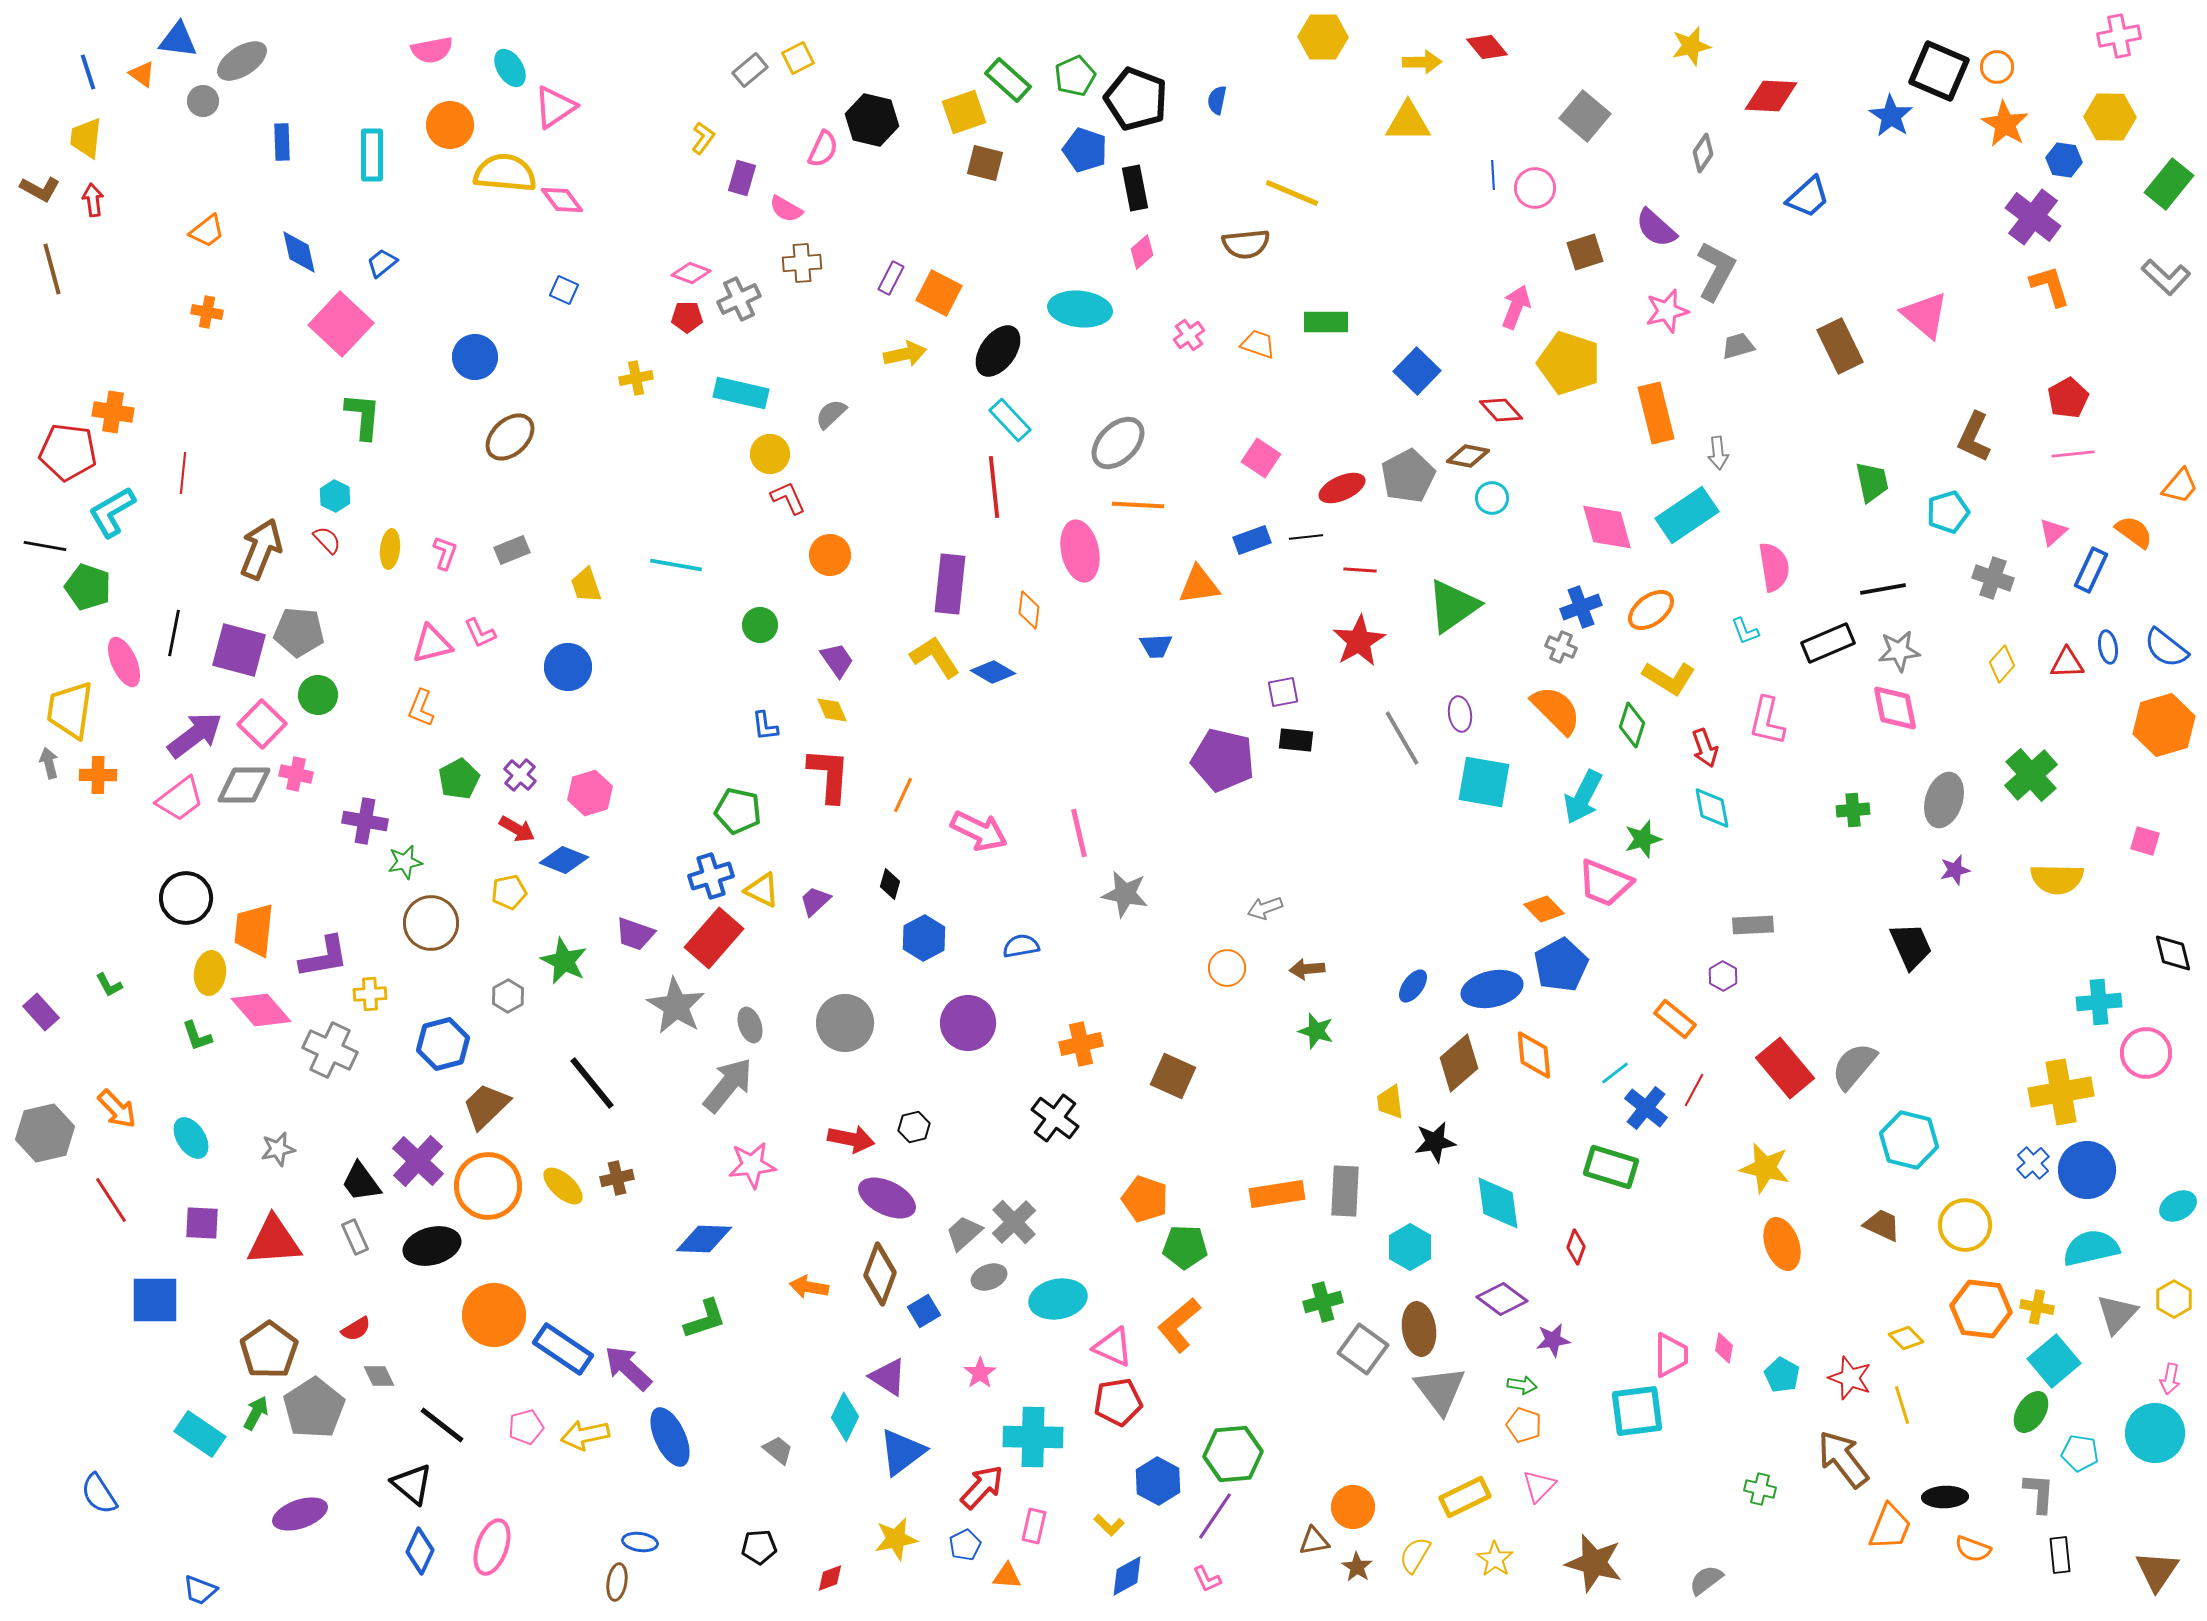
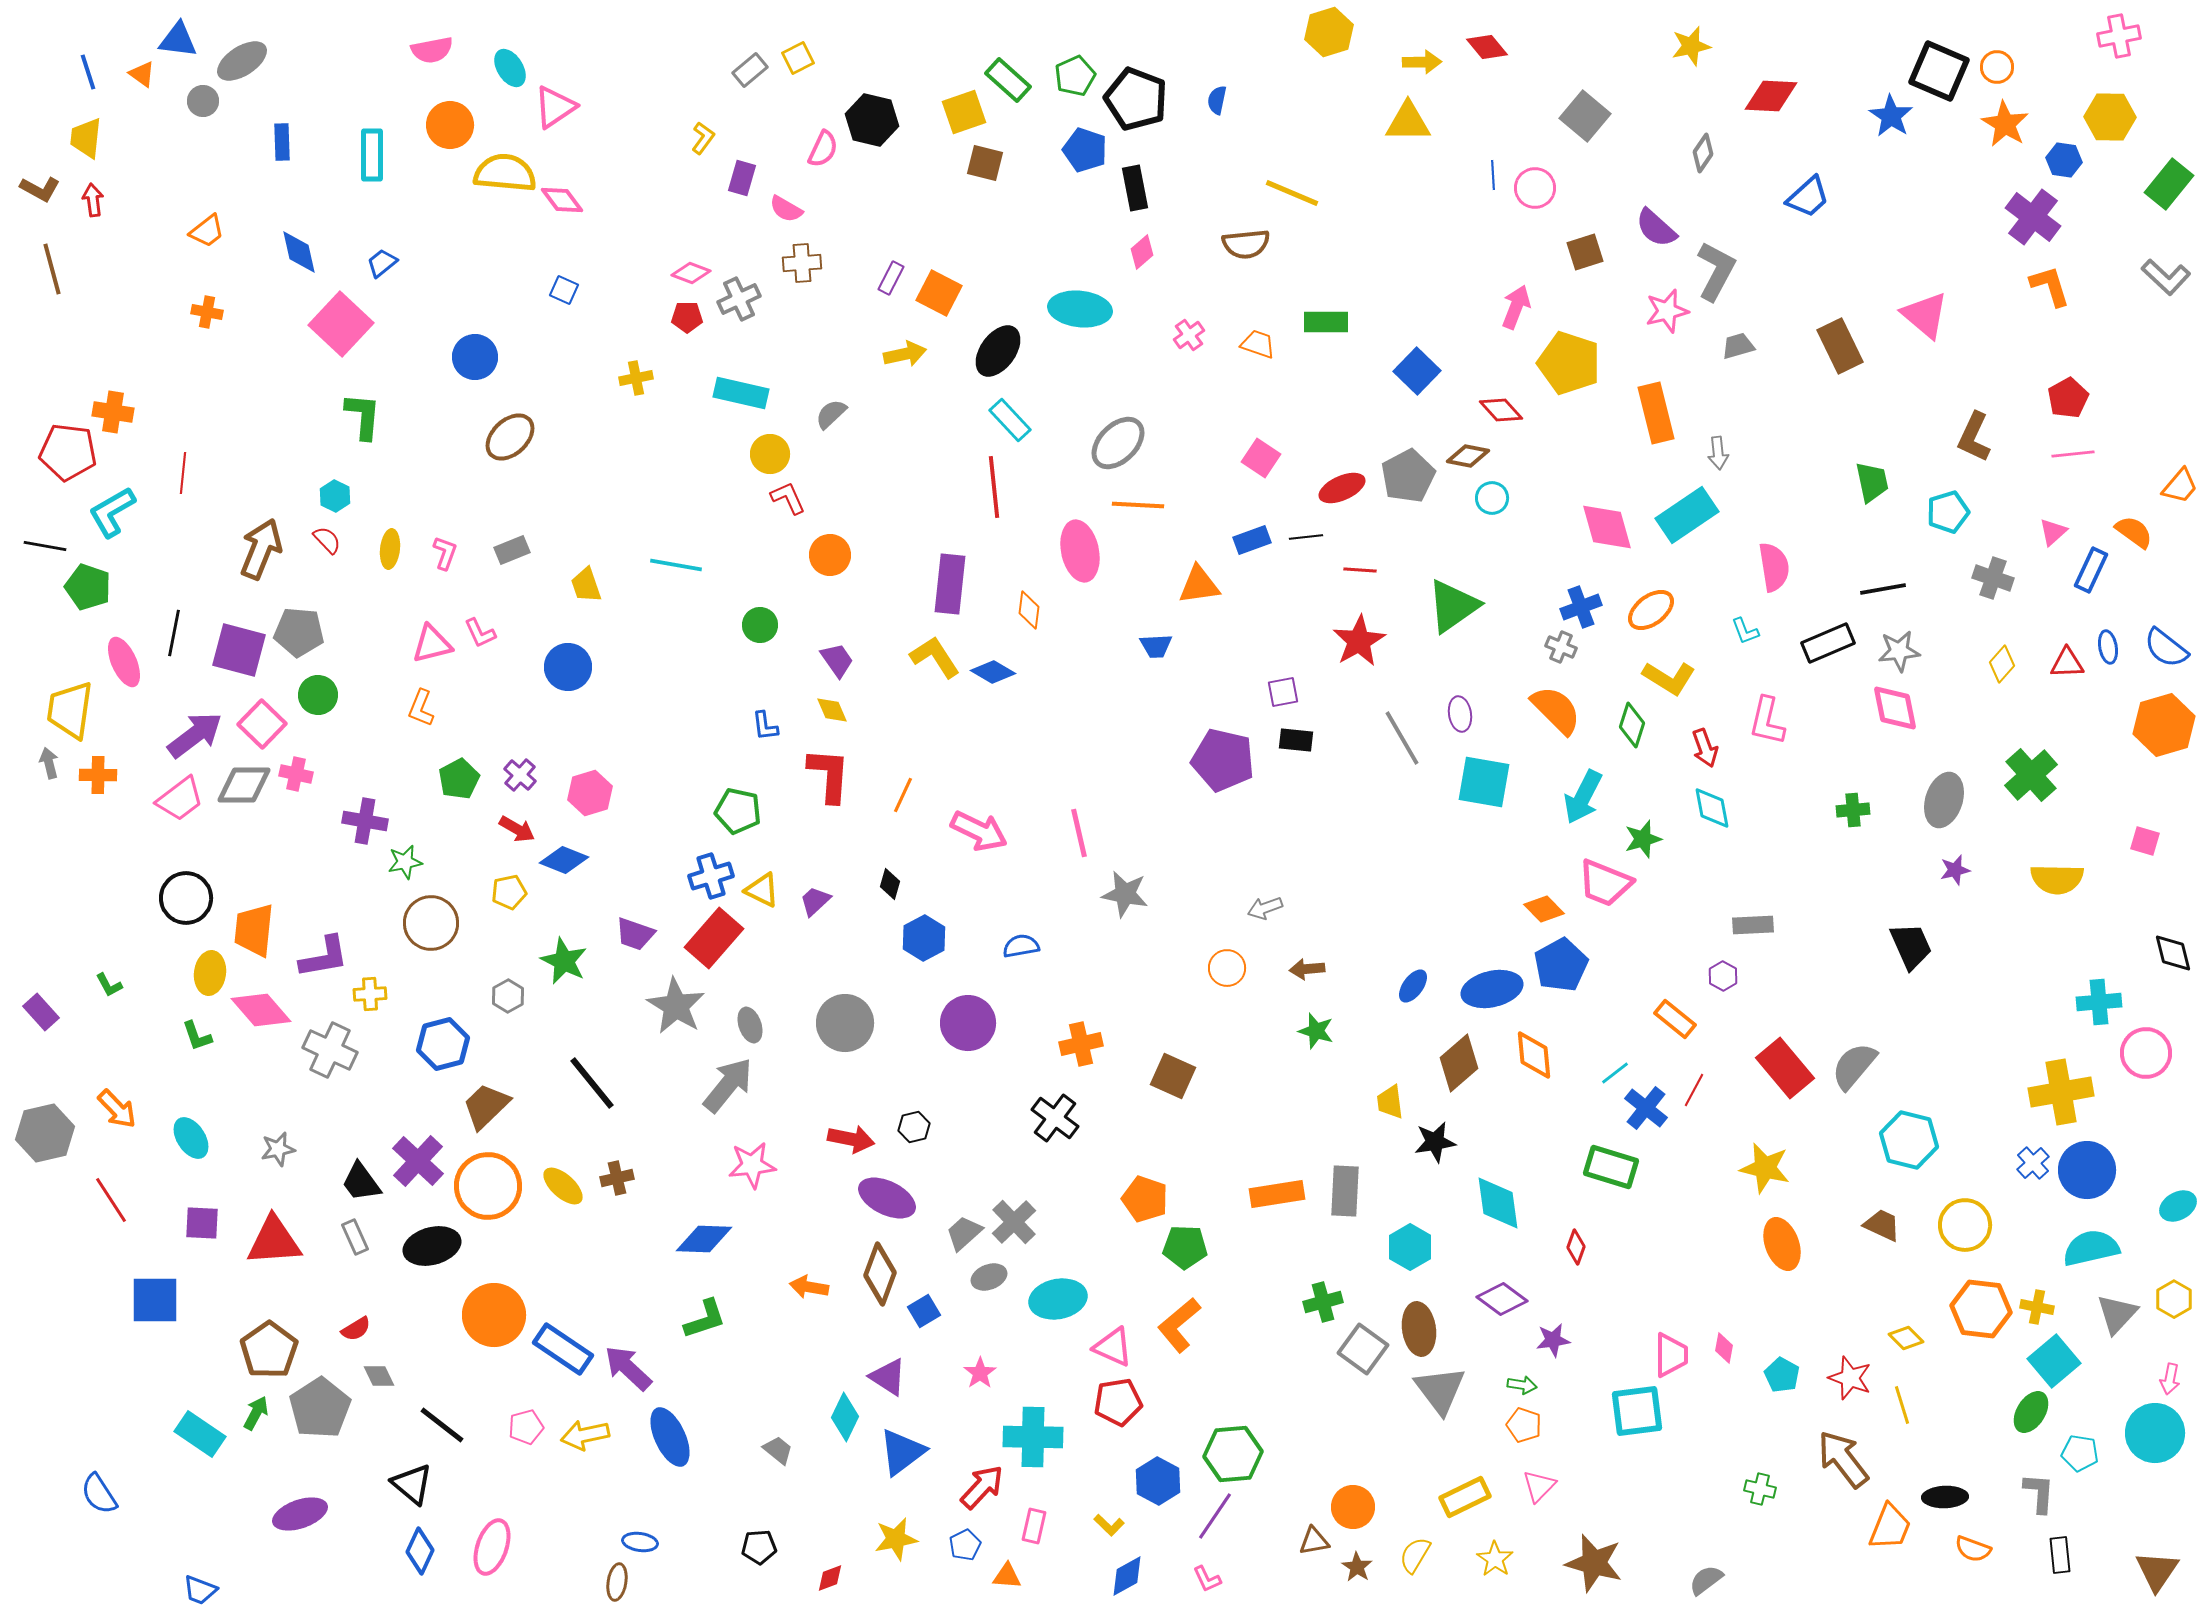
yellow hexagon at (1323, 37): moved 6 px right, 5 px up; rotated 18 degrees counterclockwise
gray pentagon at (314, 1408): moved 6 px right
